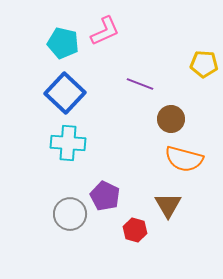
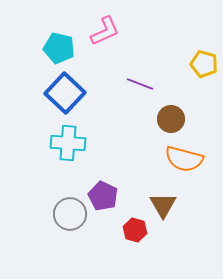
cyan pentagon: moved 4 px left, 5 px down
yellow pentagon: rotated 12 degrees clockwise
purple pentagon: moved 2 px left
brown triangle: moved 5 px left
